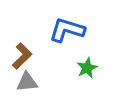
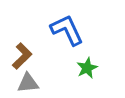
blue L-shape: rotated 48 degrees clockwise
gray triangle: moved 1 px right, 1 px down
